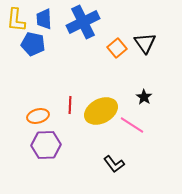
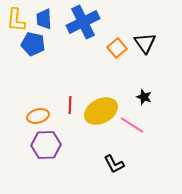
black star: rotated 14 degrees counterclockwise
black L-shape: rotated 10 degrees clockwise
